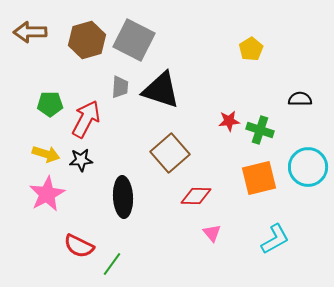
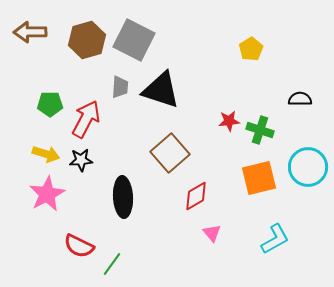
red diamond: rotated 32 degrees counterclockwise
